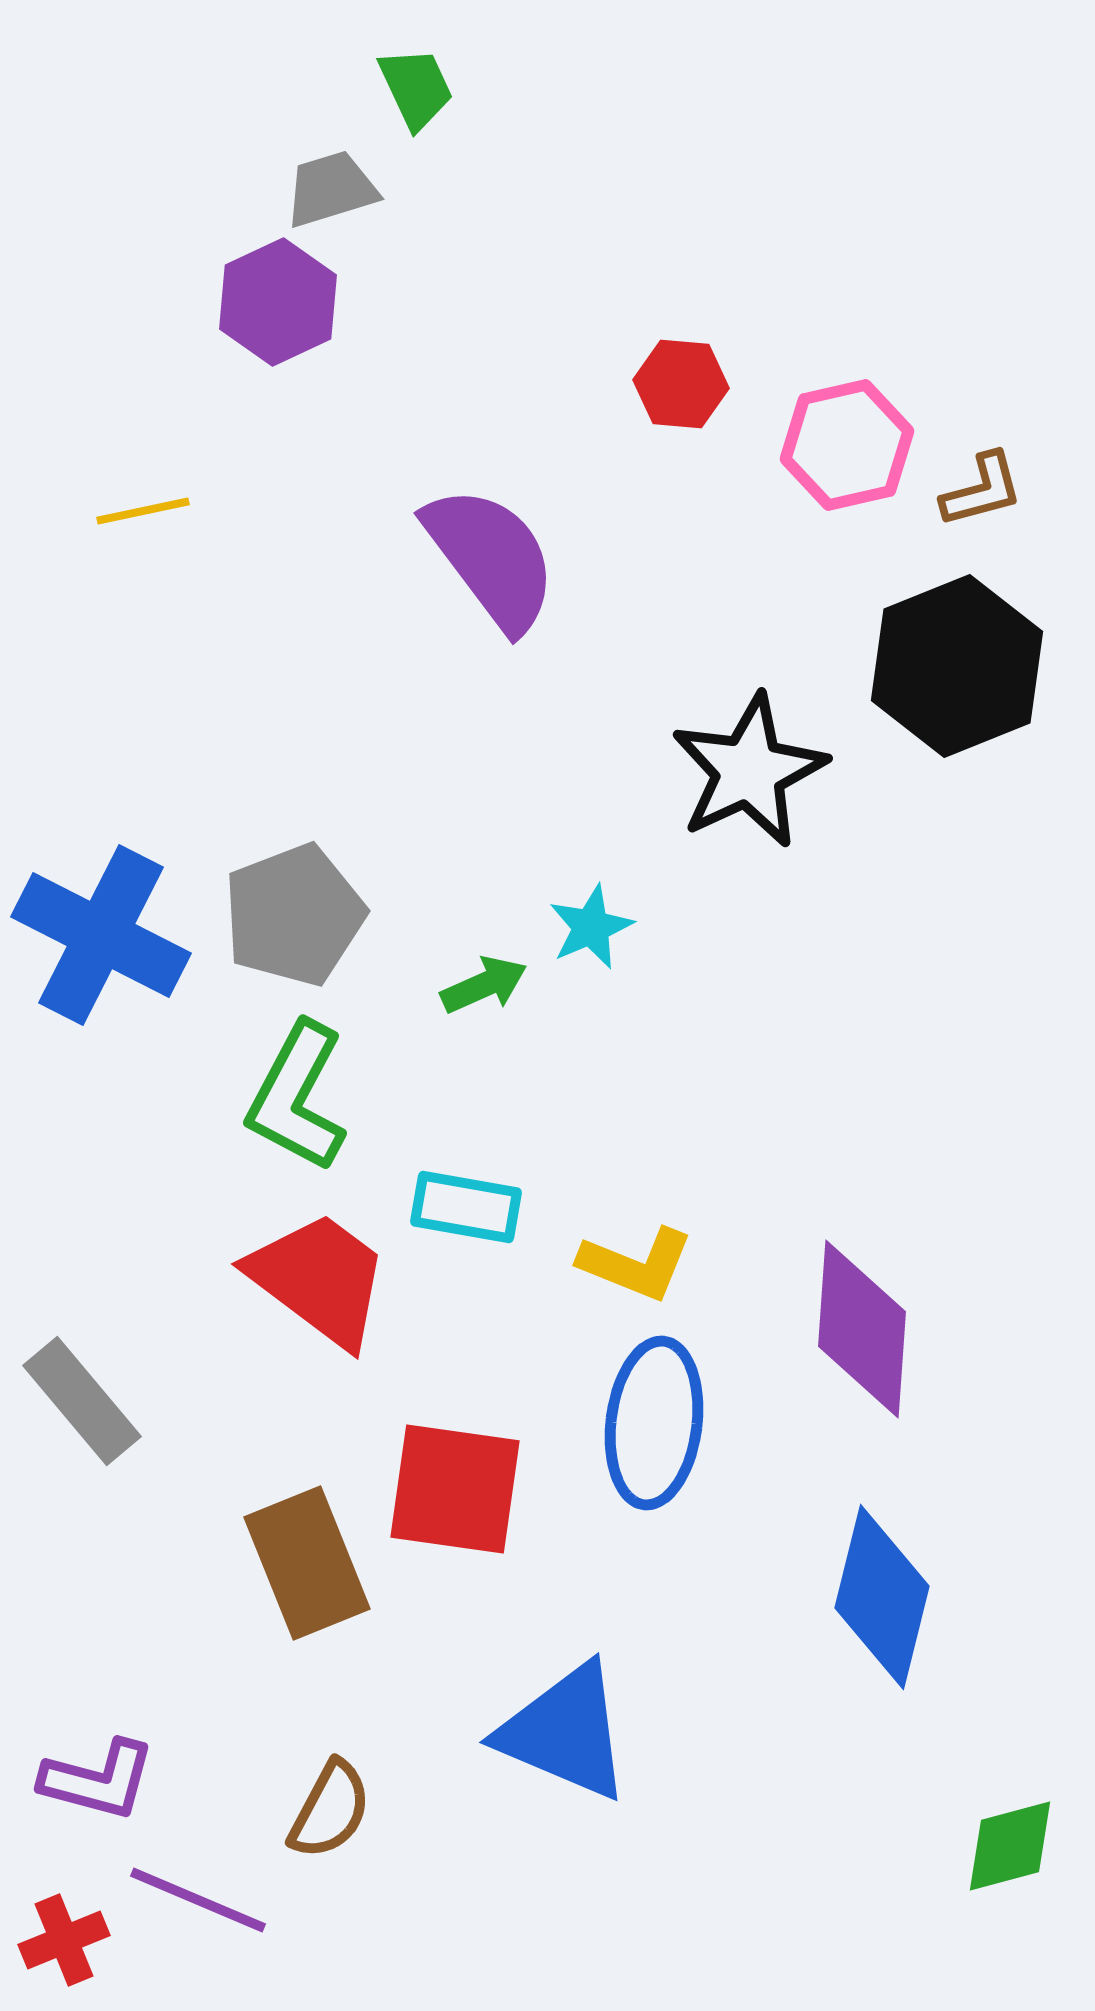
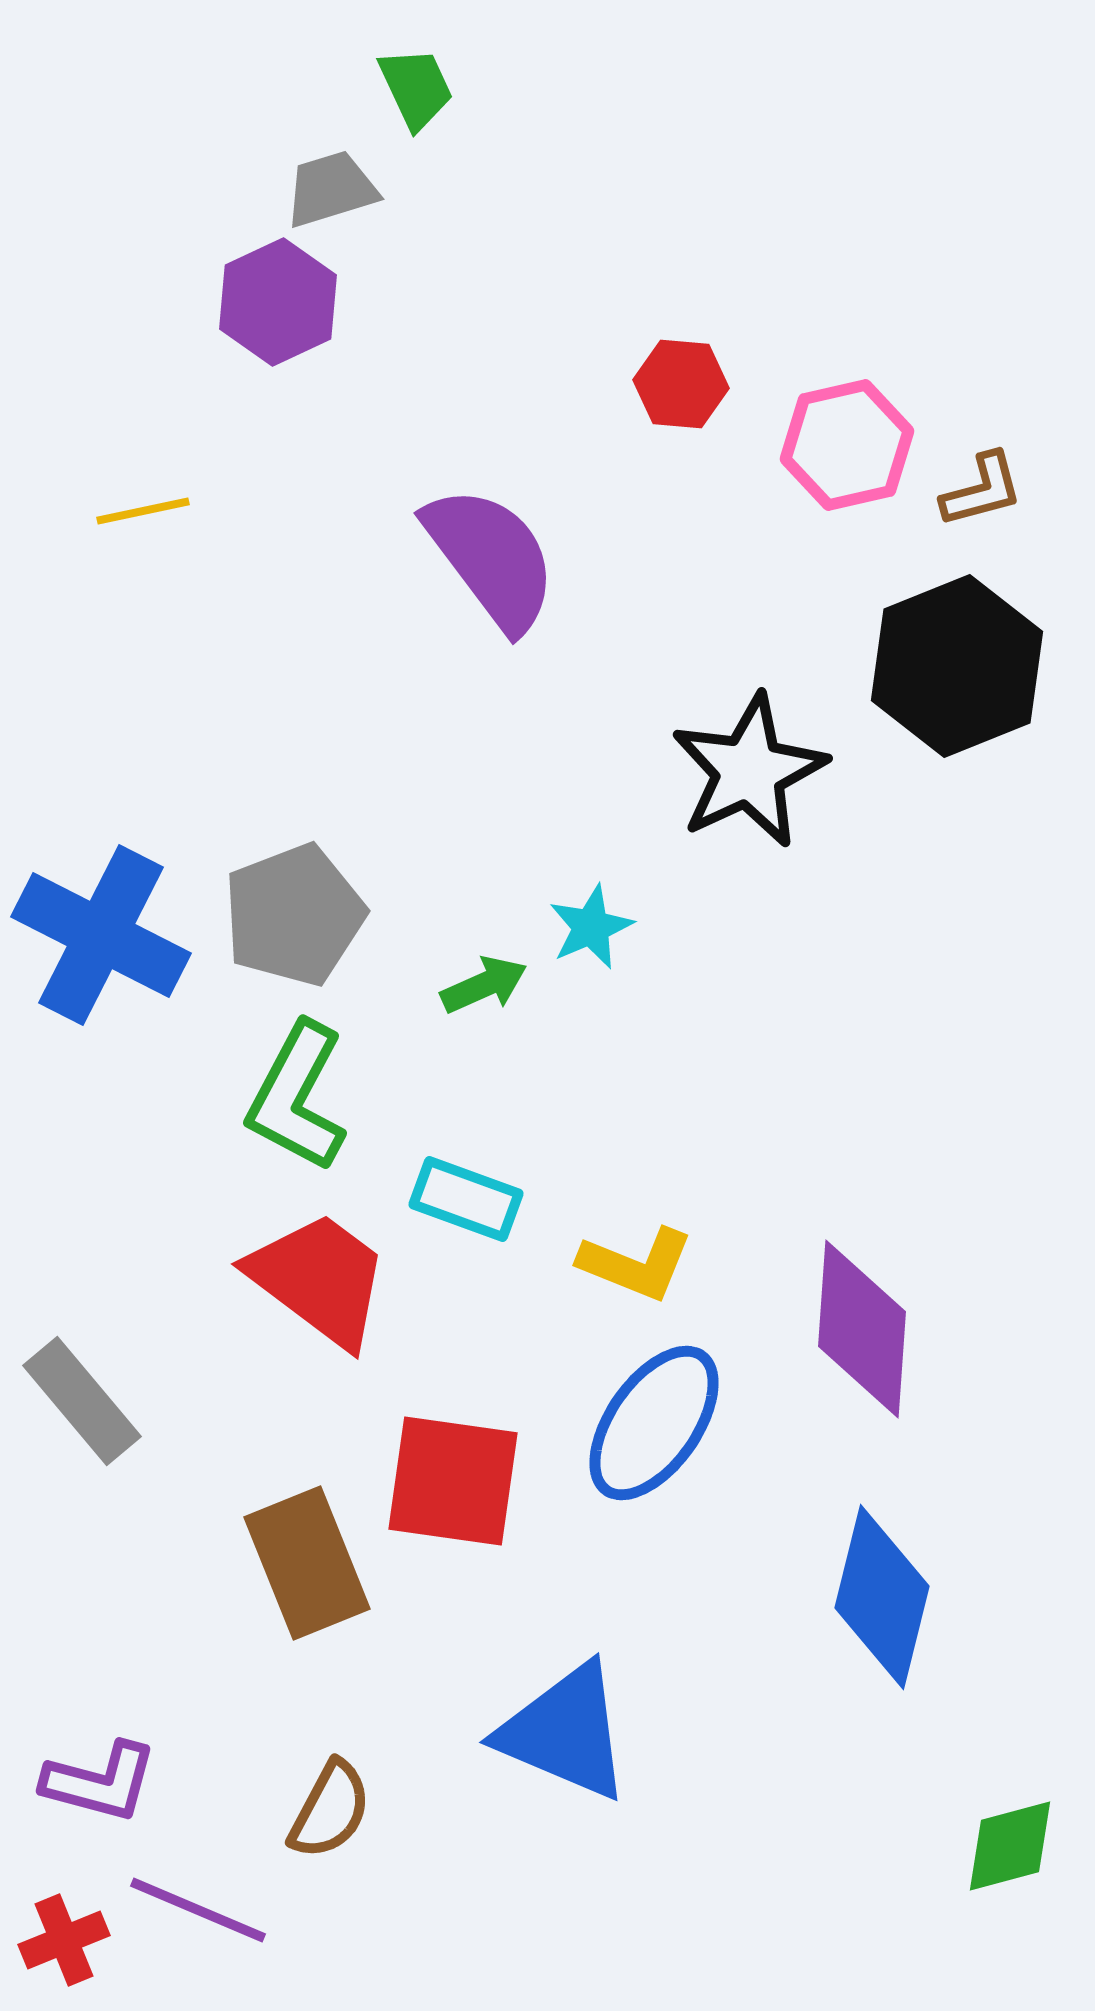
cyan rectangle: moved 8 px up; rotated 10 degrees clockwise
blue ellipse: rotated 28 degrees clockwise
red square: moved 2 px left, 8 px up
purple L-shape: moved 2 px right, 2 px down
purple line: moved 10 px down
